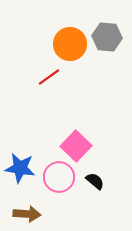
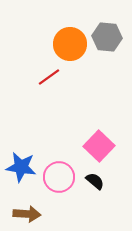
pink square: moved 23 px right
blue star: moved 1 px right, 1 px up
